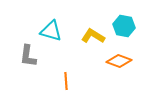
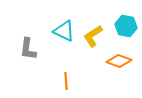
cyan hexagon: moved 2 px right
cyan triangle: moved 13 px right; rotated 10 degrees clockwise
yellow L-shape: rotated 65 degrees counterclockwise
gray L-shape: moved 7 px up
